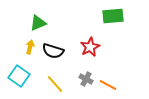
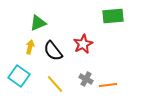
red star: moved 7 px left, 3 px up
black semicircle: rotated 35 degrees clockwise
orange line: rotated 36 degrees counterclockwise
